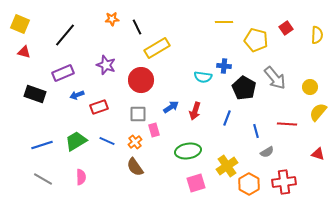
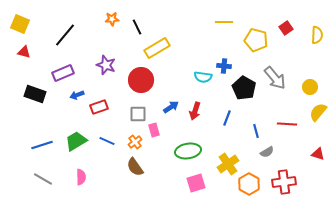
yellow cross at (227, 166): moved 1 px right, 2 px up
